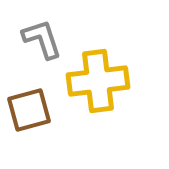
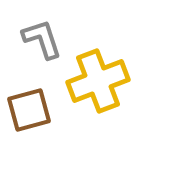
yellow cross: rotated 14 degrees counterclockwise
